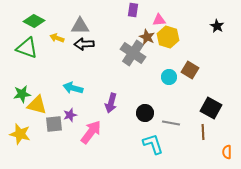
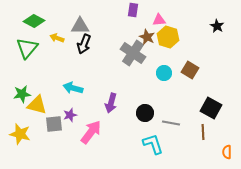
black arrow: rotated 66 degrees counterclockwise
green triangle: rotated 50 degrees clockwise
cyan circle: moved 5 px left, 4 px up
